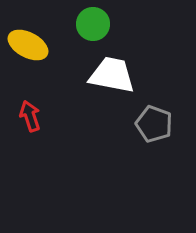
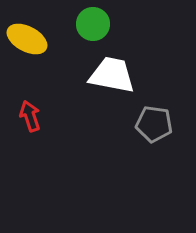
yellow ellipse: moved 1 px left, 6 px up
gray pentagon: rotated 12 degrees counterclockwise
